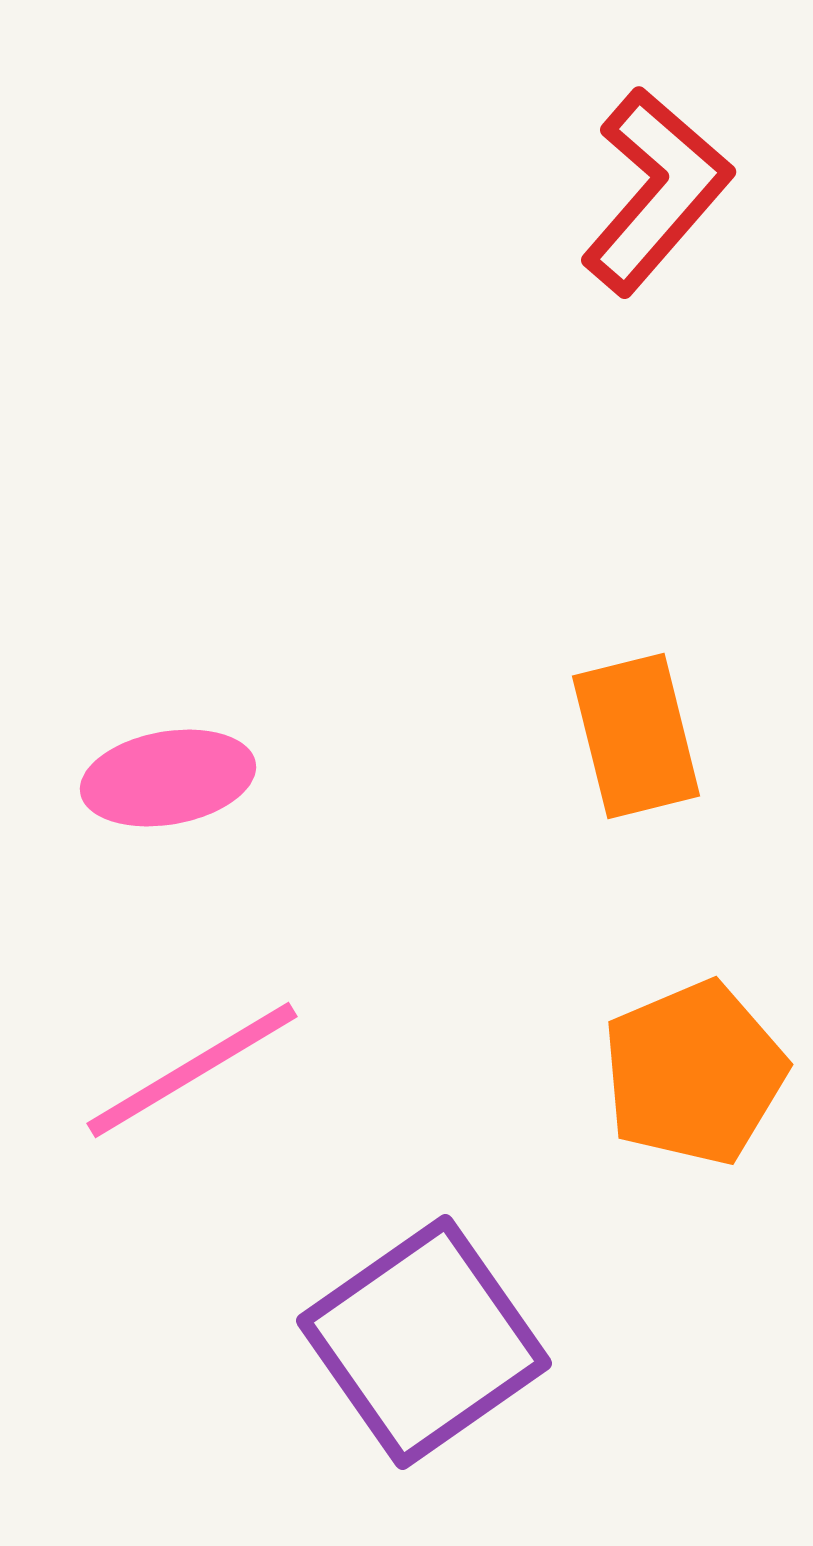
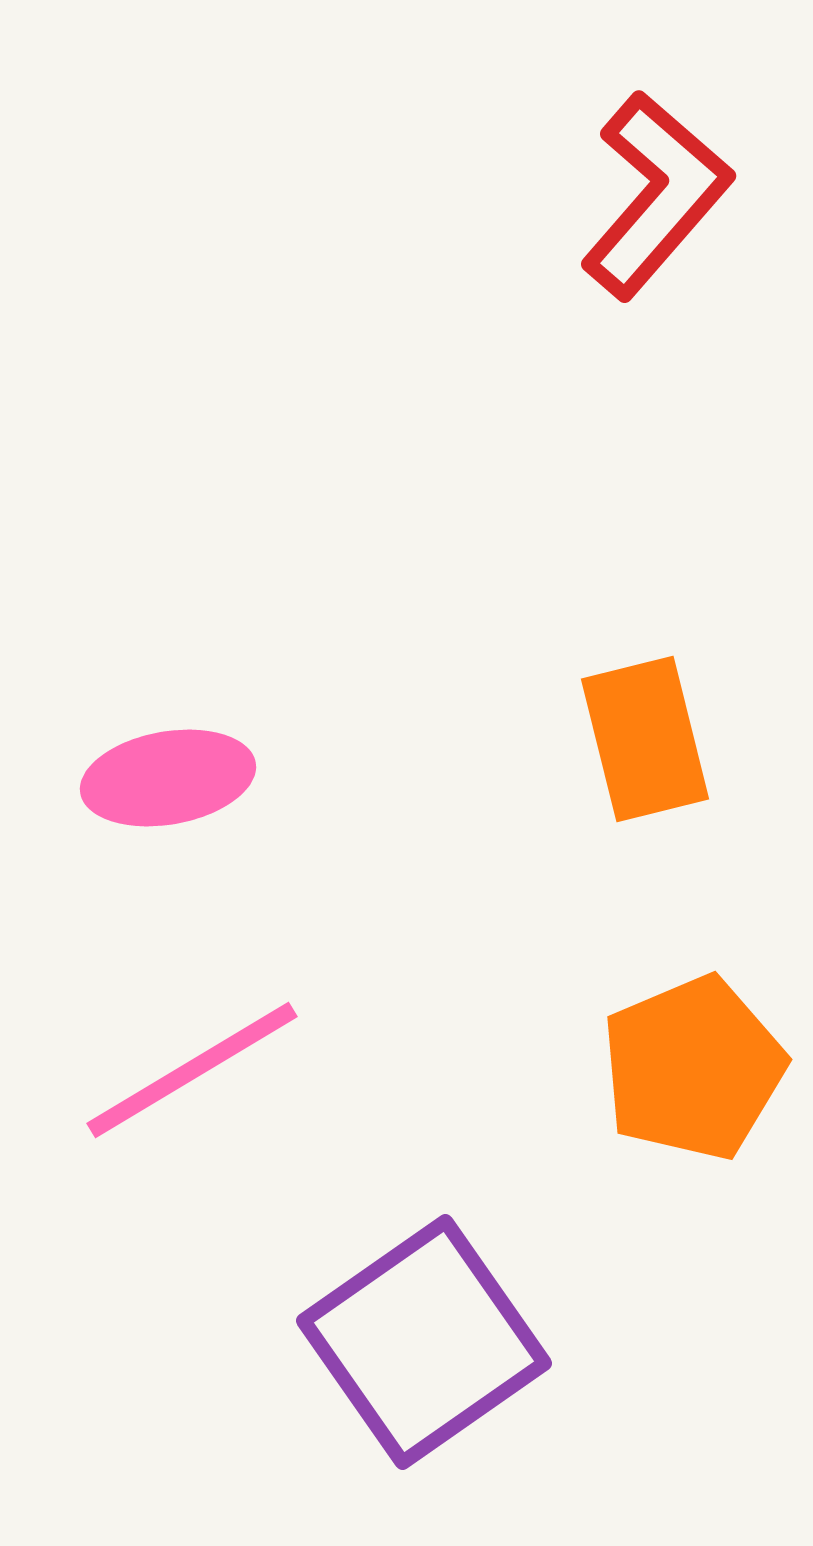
red L-shape: moved 4 px down
orange rectangle: moved 9 px right, 3 px down
orange pentagon: moved 1 px left, 5 px up
